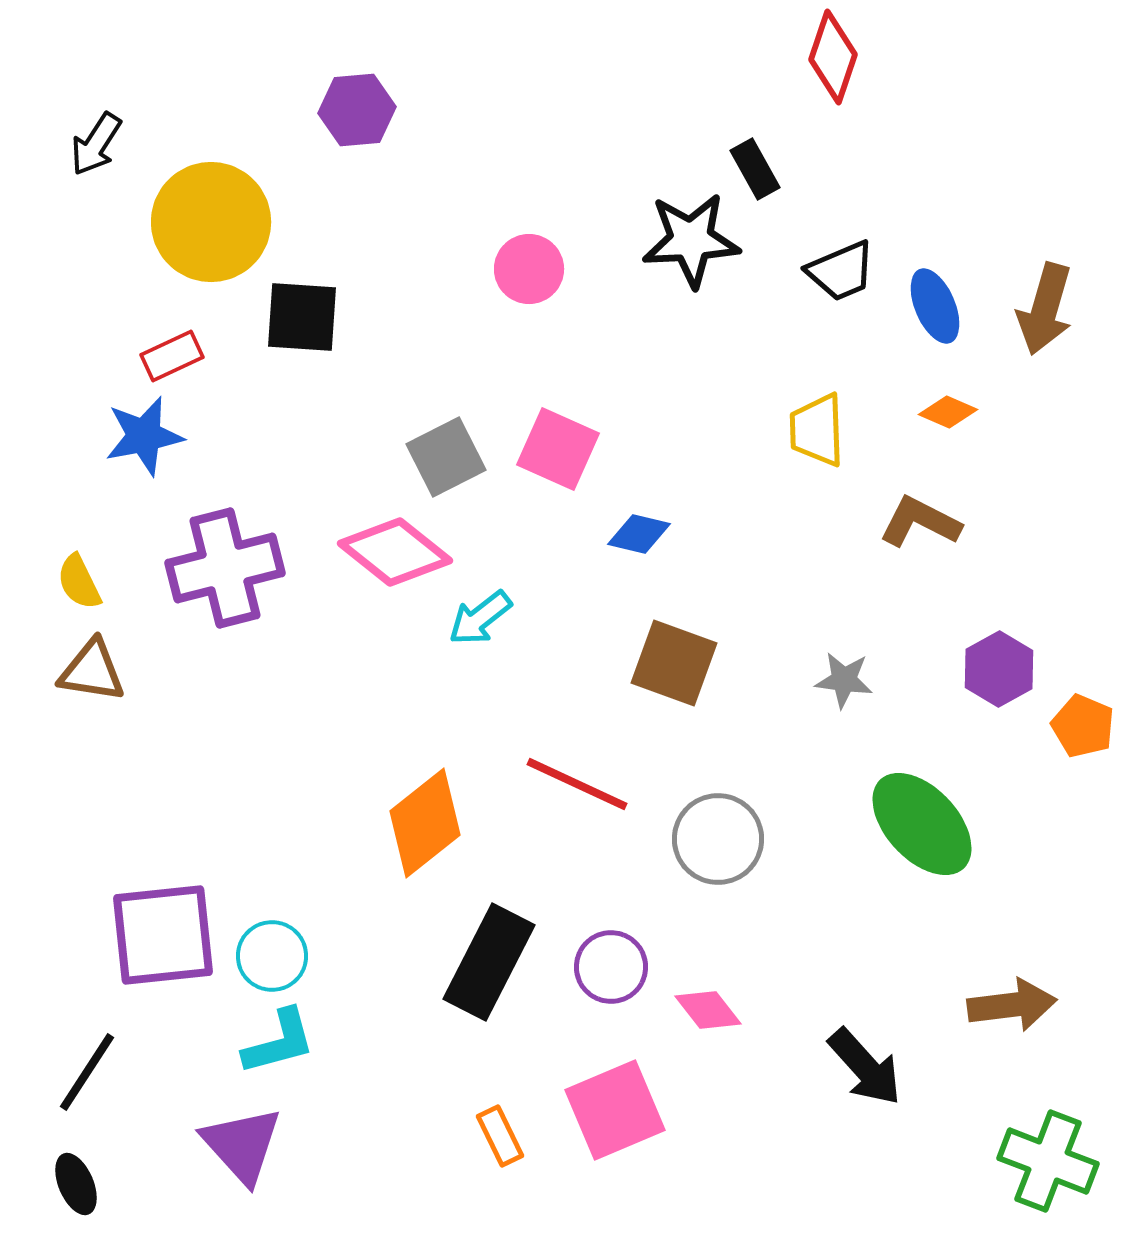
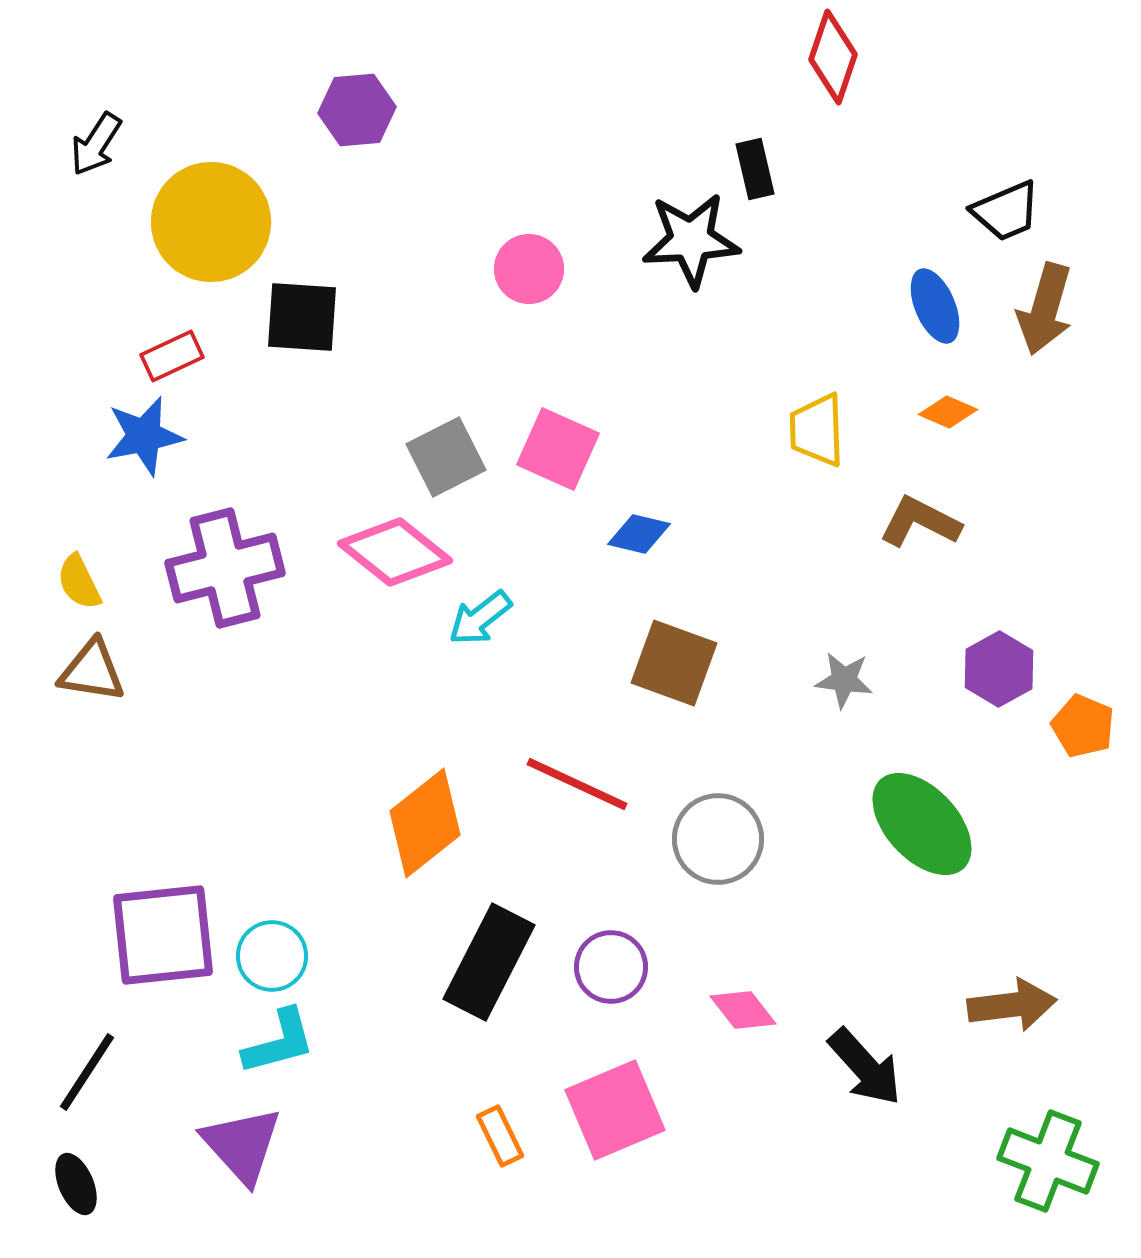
black rectangle at (755, 169): rotated 16 degrees clockwise
black trapezoid at (841, 271): moved 165 px right, 60 px up
pink diamond at (708, 1010): moved 35 px right
